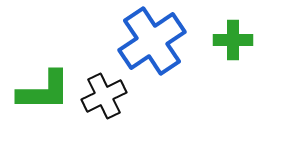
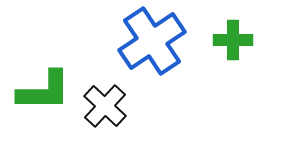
black cross: moved 1 px right, 10 px down; rotated 21 degrees counterclockwise
